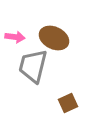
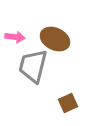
brown ellipse: moved 1 px right, 1 px down
